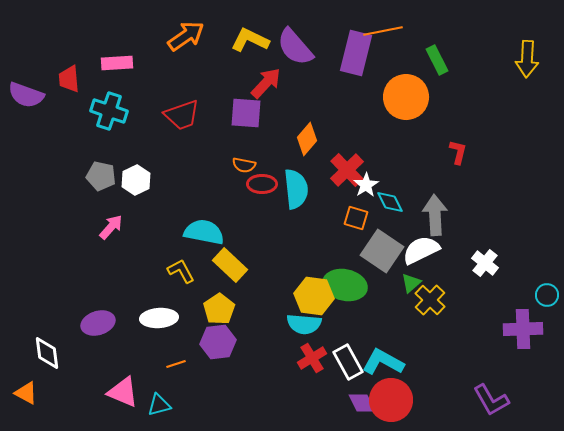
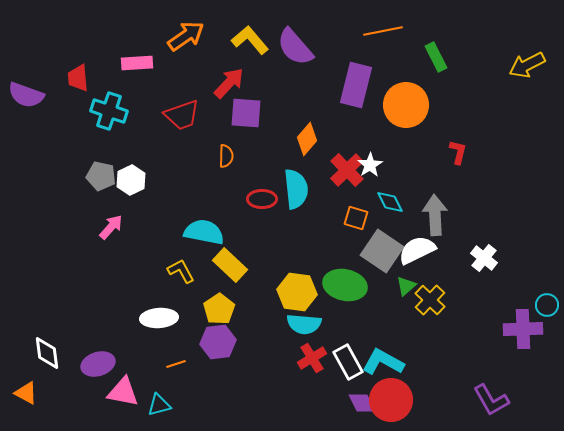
yellow L-shape at (250, 40): rotated 24 degrees clockwise
purple rectangle at (356, 53): moved 32 px down
yellow arrow at (527, 59): moved 6 px down; rotated 60 degrees clockwise
green rectangle at (437, 60): moved 1 px left, 3 px up
pink rectangle at (117, 63): moved 20 px right
red trapezoid at (69, 79): moved 9 px right, 1 px up
red arrow at (266, 83): moved 37 px left
orange circle at (406, 97): moved 8 px down
orange semicircle at (244, 165): moved 18 px left, 9 px up; rotated 100 degrees counterclockwise
white hexagon at (136, 180): moved 5 px left
red ellipse at (262, 184): moved 15 px down
white star at (366, 185): moved 4 px right, 20 px up
white semicircle at (421, 250): moved 4 px left
white cross at (485, 263): moved 1 px left, 5 px up
green triangle at (411, 283): moved 5 px left, 3 px down
cyan circle at (547, 295): moved 10 px down
yellow hexagon at (314, 296): moved 17 px left, 4 px up
purple ellipse at (98, 323): moved 41 px down
pink triangle at (123, 392): rotated 12 degrees counterclockwise
